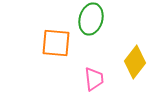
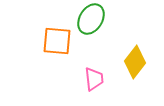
green ellipse: rotated 16 degrees clockwise
orange square: moved 1 px right, 2 px up
